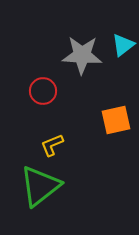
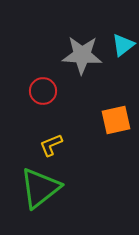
yellow L-shape: moved 1 px left
green triangle: moved 2 px down
